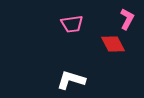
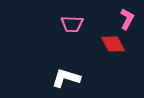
pink trapezoid: rotated 10 degrees clockwise
white L-shape: moved 5 px left, 2 px up
